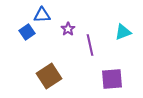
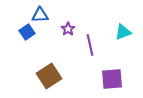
blue triangle: moved 2 px left
